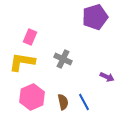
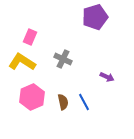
yellow L-shape: rotated 24 degrees clockwise
